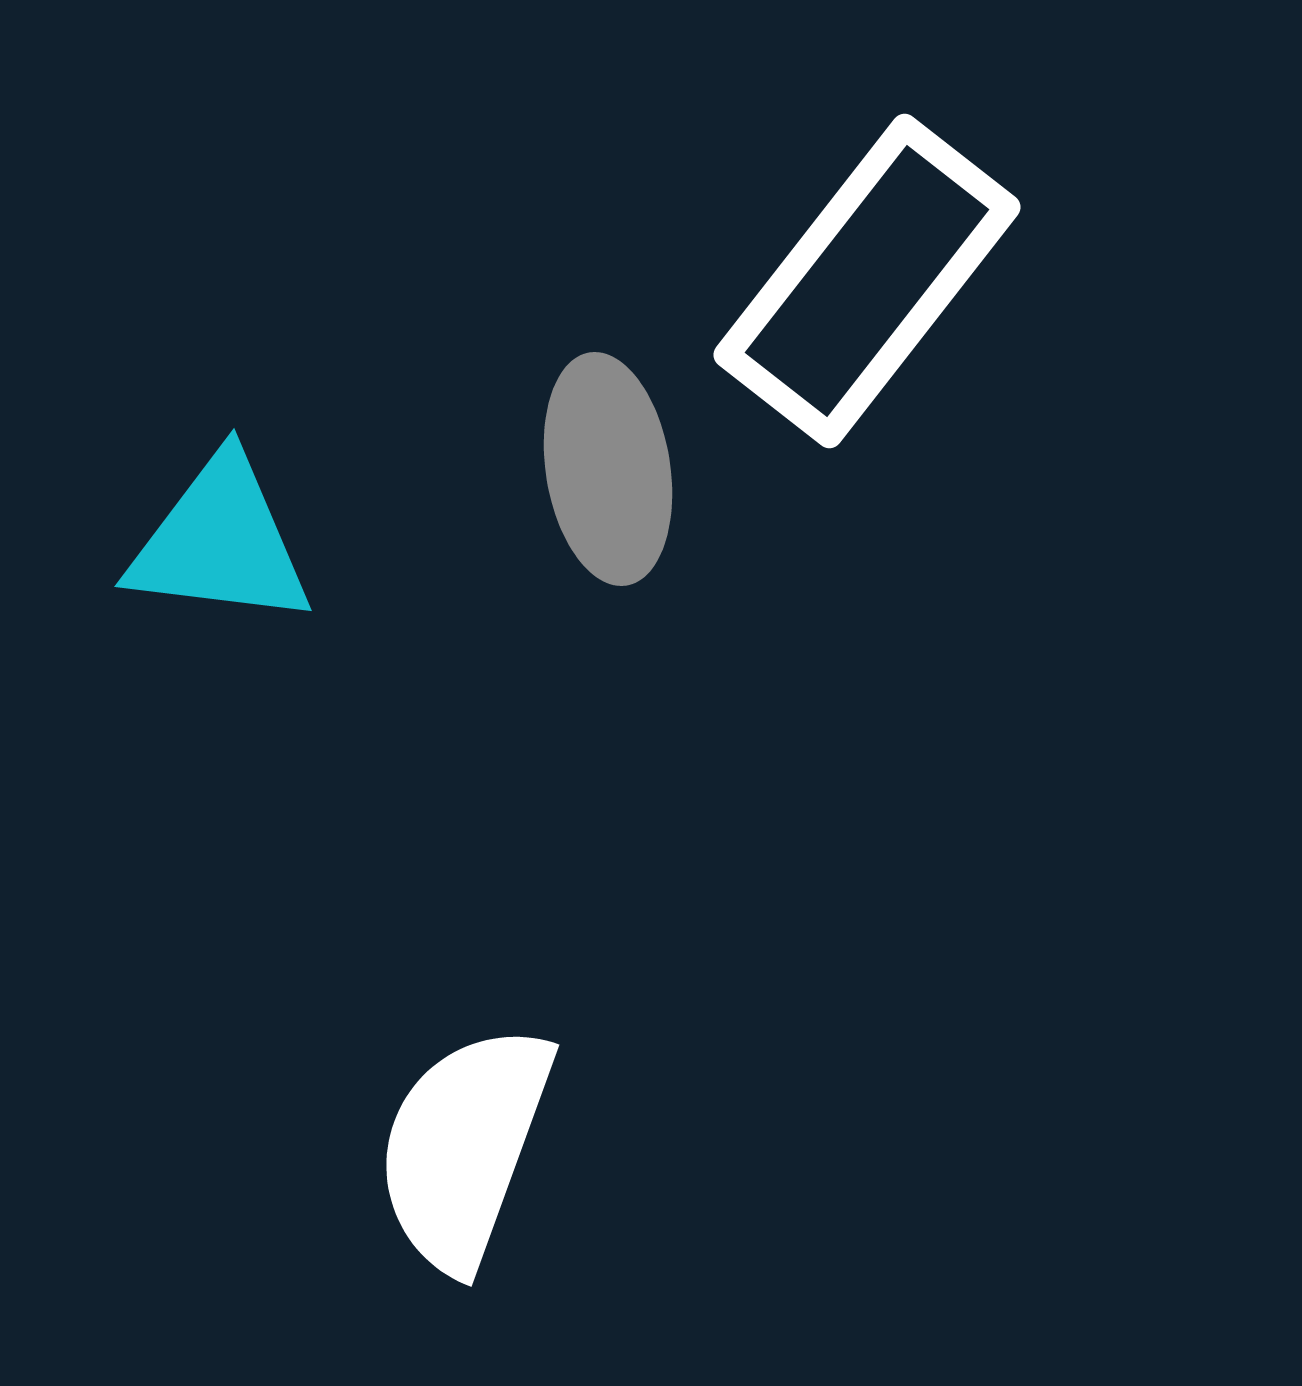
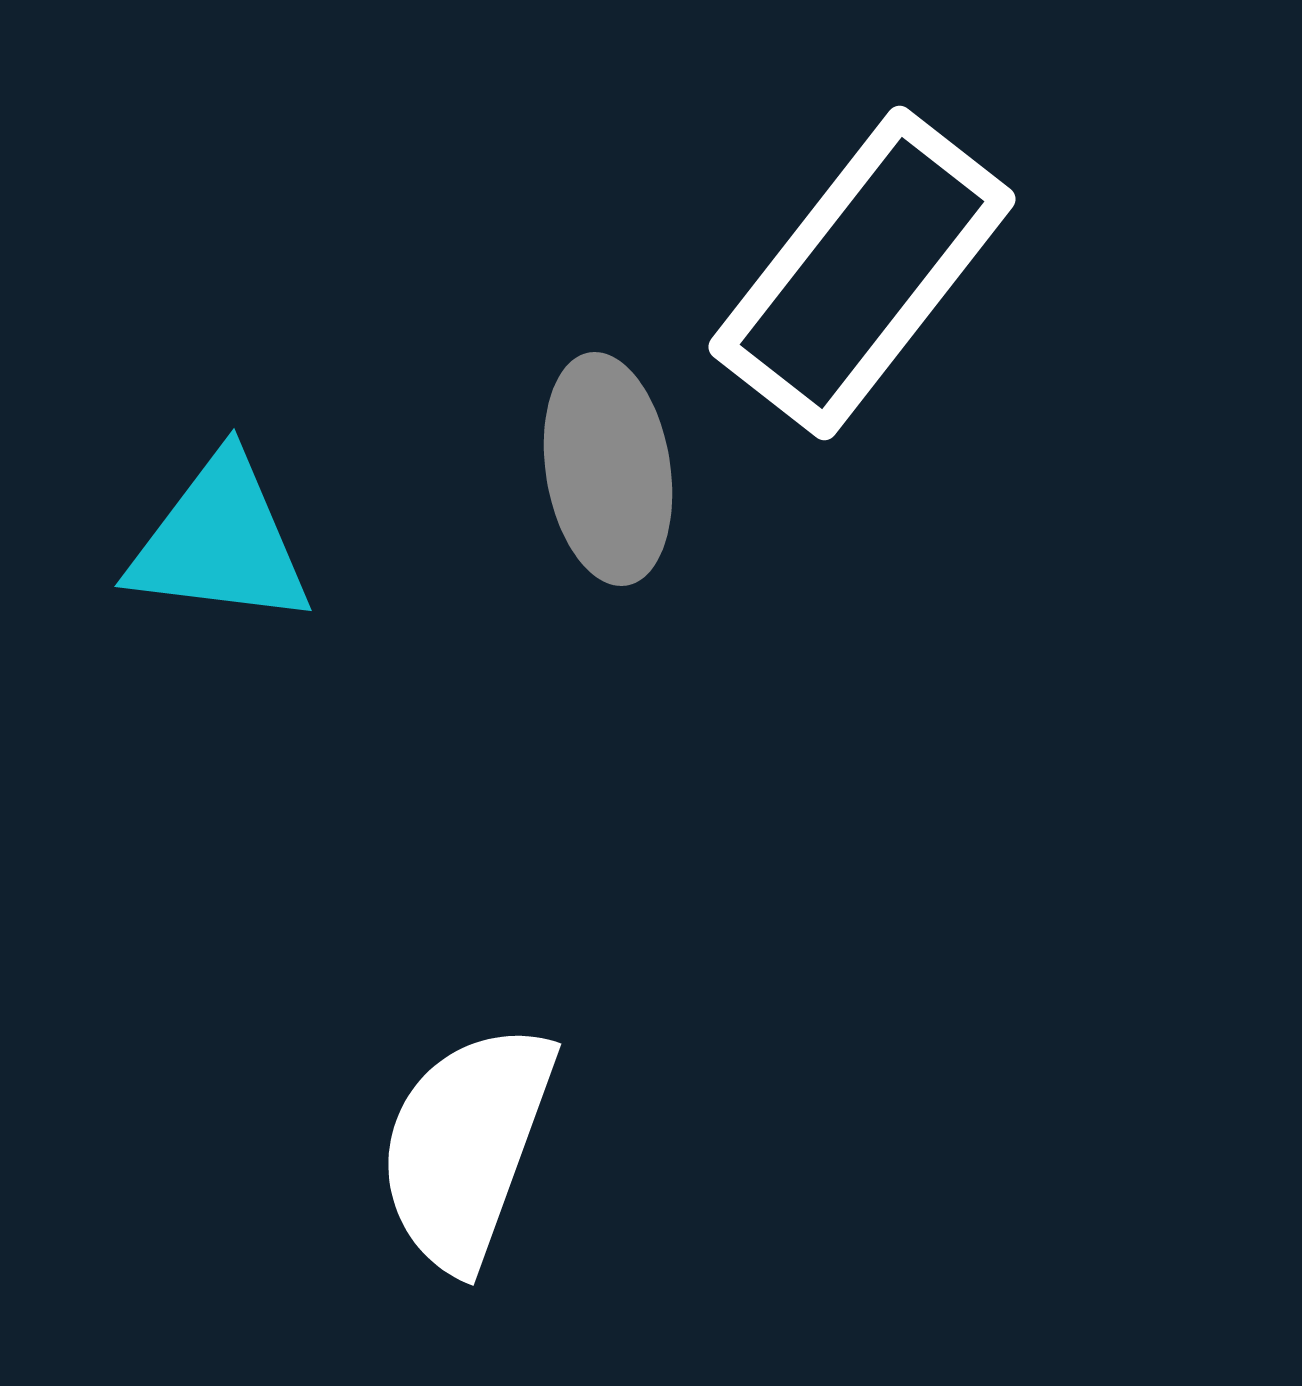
white rectangle: moved 5 px left, 8 px up
white semicircle: moved 2 px right, 1 px up
